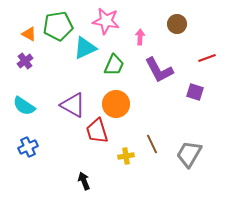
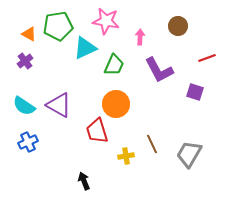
brown circle: moved 1 px right, 2 px down
purple triangle: moved 14 px left
blue cross: moved 5 px up
